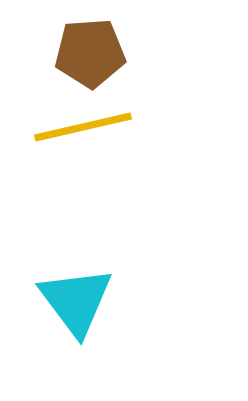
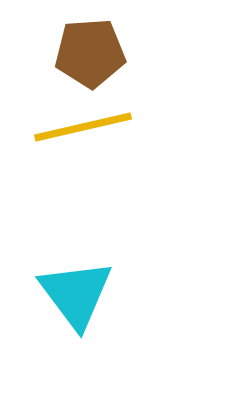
cyan triangle: moved 7 px up
